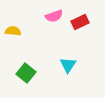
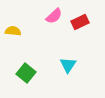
pink semicircle: rotated 24 degrees counterclockwise
